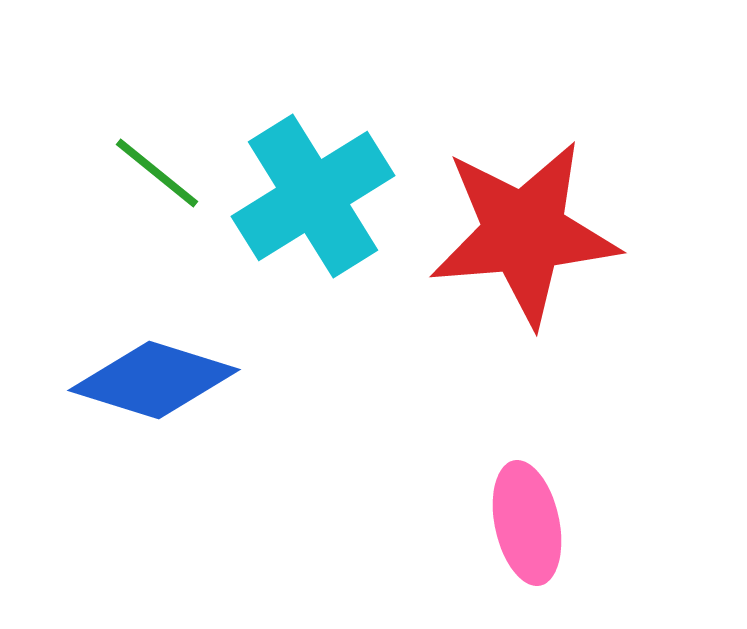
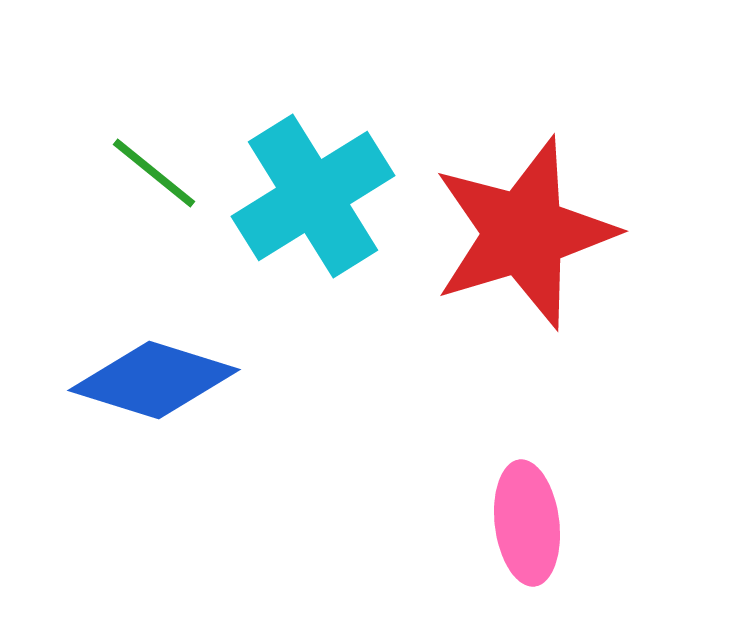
green line: moved 3 px left
red star: rotated 12 degrees counterclockwise
pink ellipse: rotated 5 degrees clockwise
